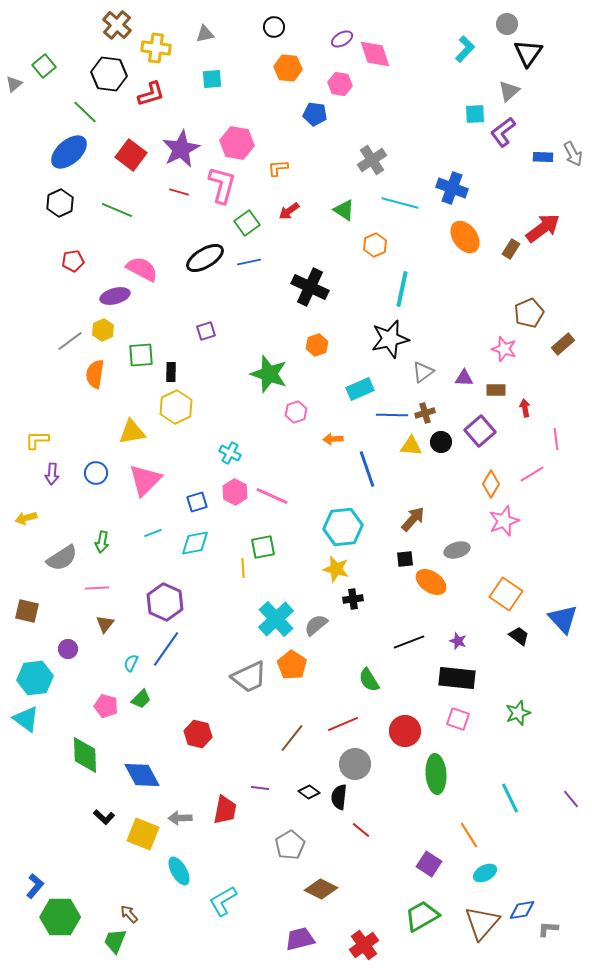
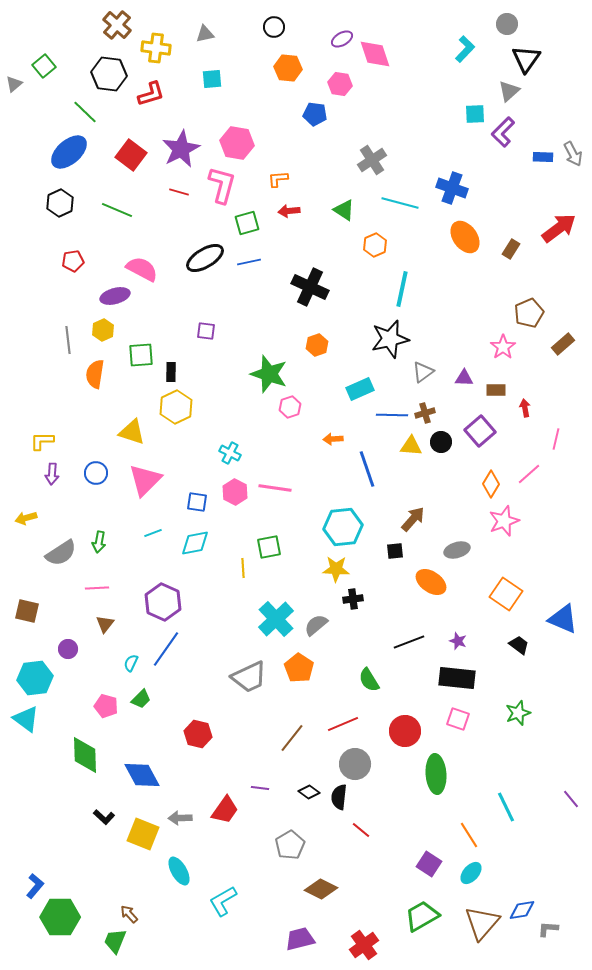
black triangle at (528, 53): moved 2 px left, 6 px down
purple L-shape at (503, 132): rotated 8 degrees counterclockwise
orange L-shape at (278, 168): moved 11 px down
red arrow at (289, 211): rotated 30 degrees clockwise
green square at (247, 223): rotated 20 degrees clockwise
red arrow at (543, 228): moved 16 px right
purple square at (206, 331): rotated 24 degrees clockwise
gray line at (70, 341): moved 2 px left, 1 px up; rotated 60 degrees counterclockwise
pink star at (504, 349): moved 1 px left, 2 px up; rotated 20 degrees clockwise
pink hexagon at (296, 412): moved 6 px left, 5 px up
yellow triangle at (132, 432): rotated 28 degrees clockwise
pink line at (556, 439): rotated 20 degrees clockwise
yellow L-shape at (37, 440): moved 5 px right, 1 px down
pink line at (532, 474): moved 3 px left; rotated 10 degrees counterclockwise
pink line at (272, 496): moved 3 px right, 8 px up; rotated 16 degrees counterclockwise
blue square at (197, 502): rotated 25 degrees clockwise
green arrow at (102, 542): moved 3 px left
green square at (263, 547): moved 6 px right
gray semicircle at (62, 558): moved 1 px left, 5 px up
black square at (405, 559): moved 10 px left, 8 px up
yellow star at (336, 569): rotated 12 degrees counterclockwise
purple hexagon at (165, 602): moved 2 px left
blue triangle at (563, 619): rotated 24 degrees counterclockwise
black trapezoid at (519, 636): moved 9 px down
orange pentagon at (292, 665): moved 7 px right, 3 px down
cyan line at (510, 798): moved 4 px left, 9 px down
red trapezoid at (225, 810): rotated 24 degrees clockwise
cyan ellipse at (485, 873): moved 14 px left; rotated 20 degrees counterclockwise
